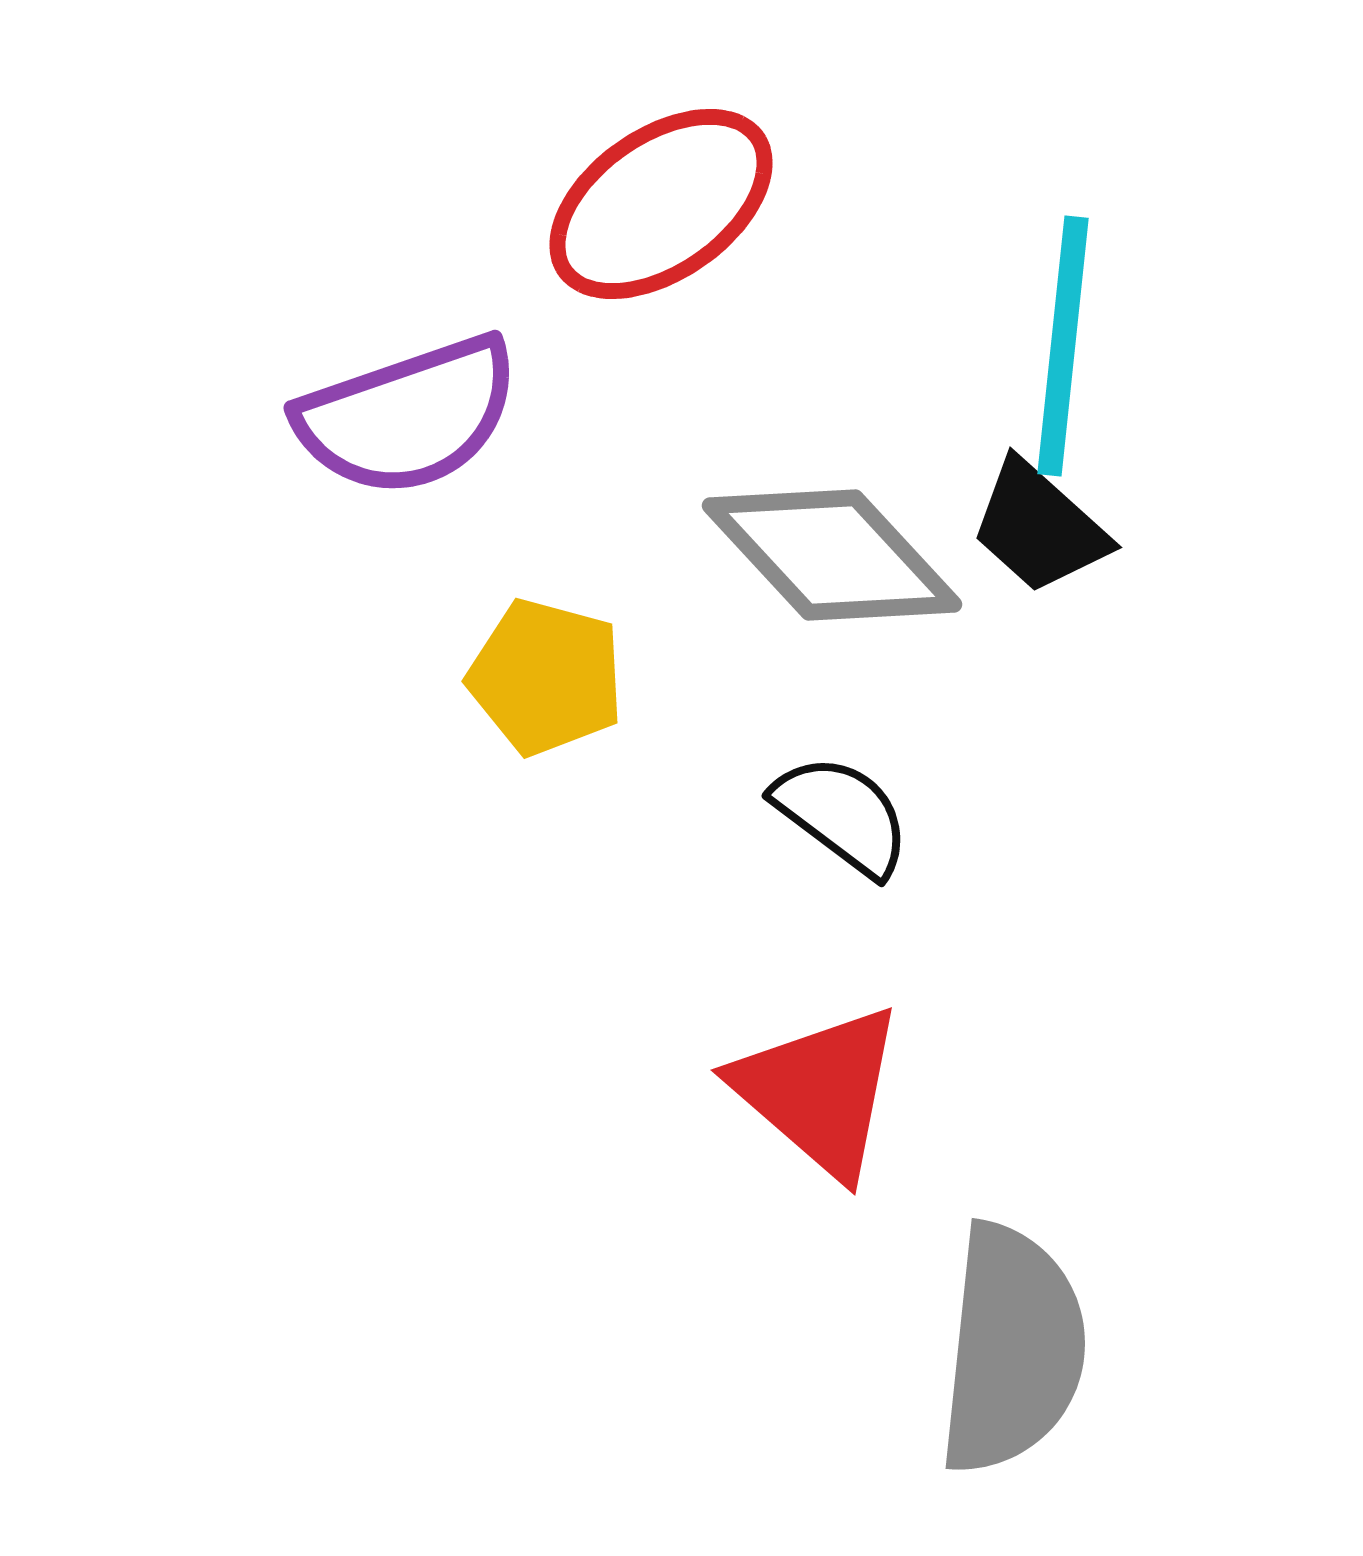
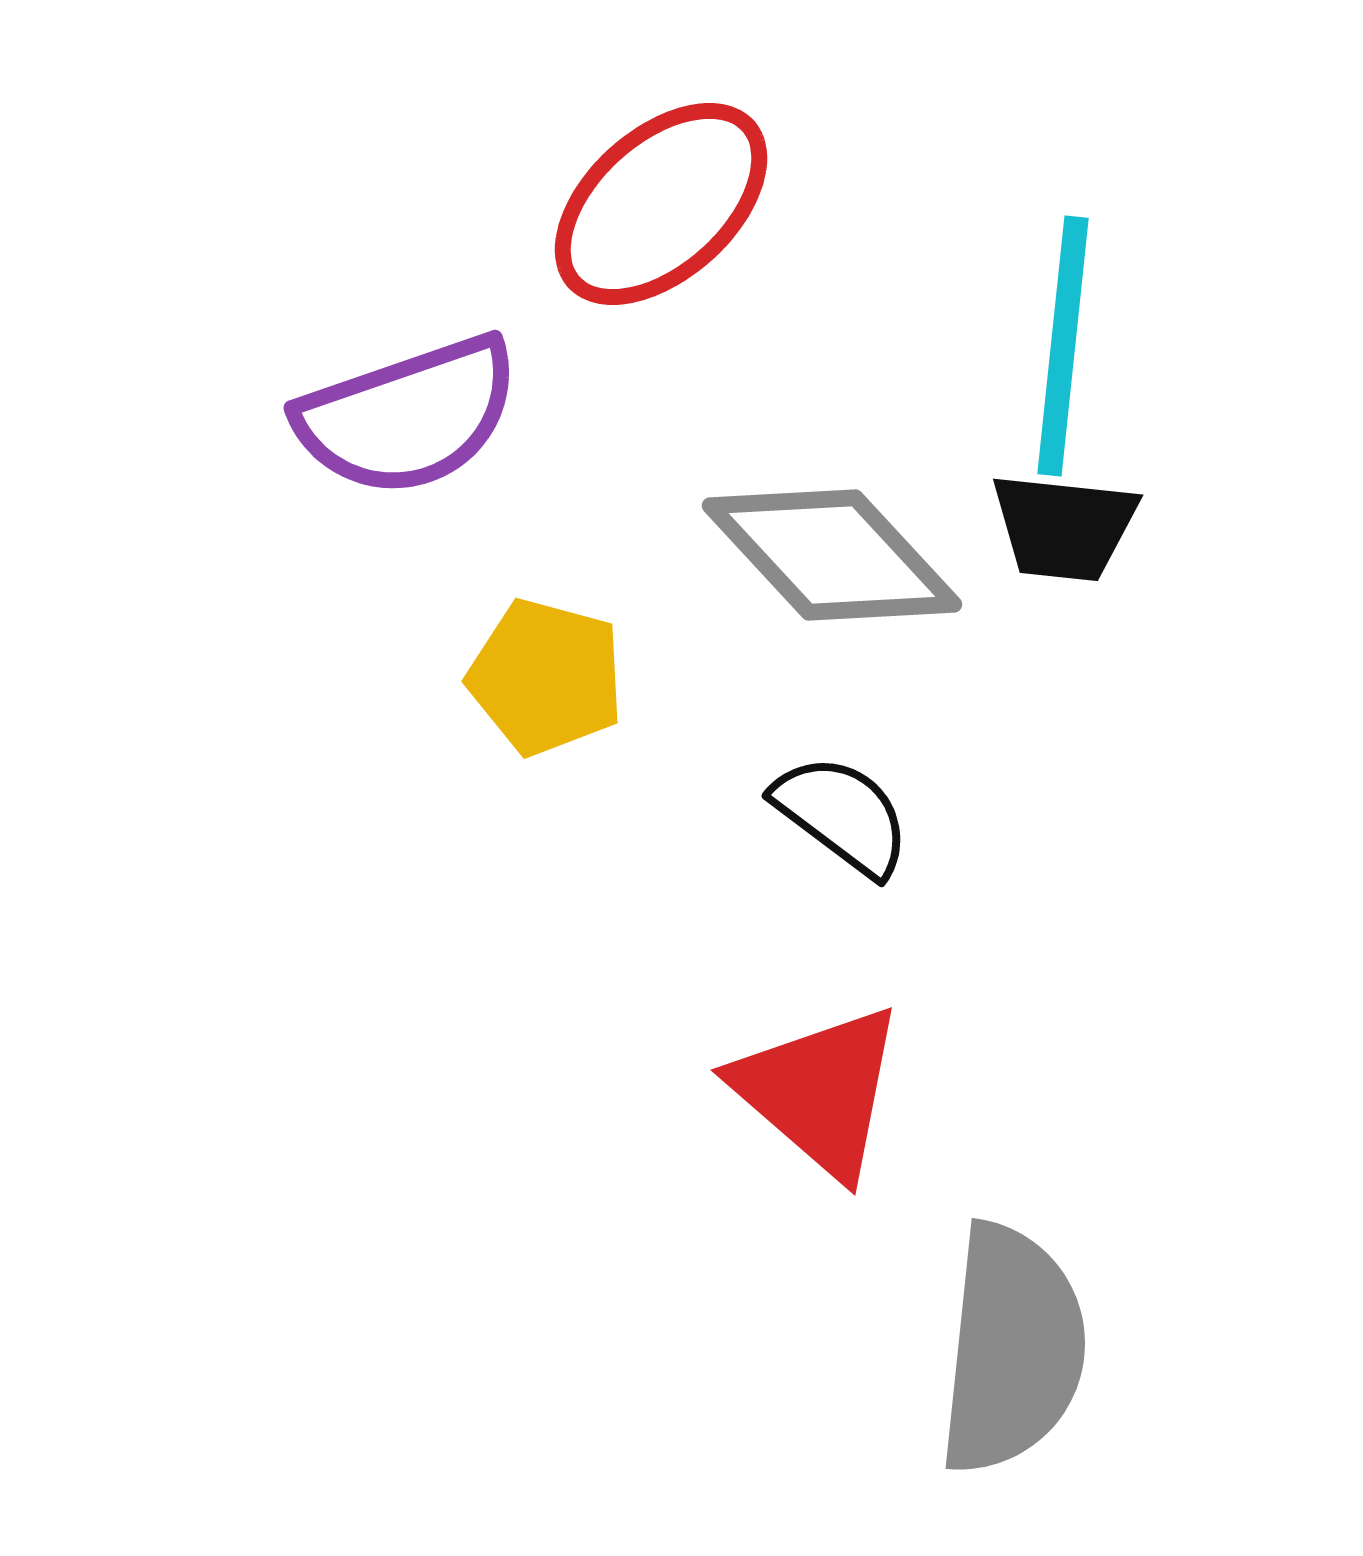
red ellipse: rotated 7 degrees counterclockwise
black trapezoid: moved 25 px right; rotated 36 degrees counterclockwise
